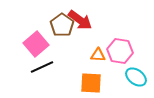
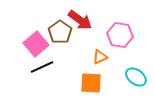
brown pentagon: moved 2 px left, 7 px down
pink hexagon: moved 16 px up
orange triangle: moved 2 px right, 2 px down; rotated 28 degrees counterclockwise
